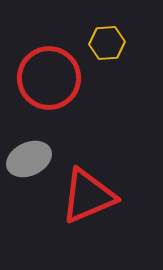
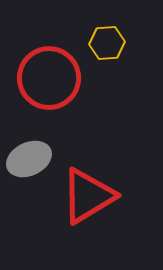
red triangle: rotated 8 degrees counterclockwise
